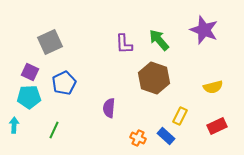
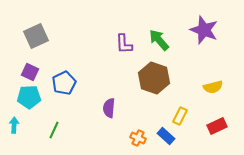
gray square: moved 14 px left, 6 px up
